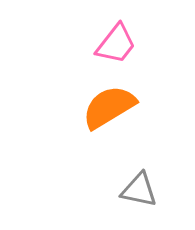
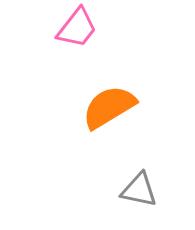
pink trapezoid: moved 39 px left, 16 px up
